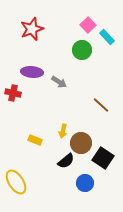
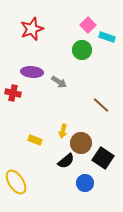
cyan rectangle: rotated 28 degrees counterclockwise
